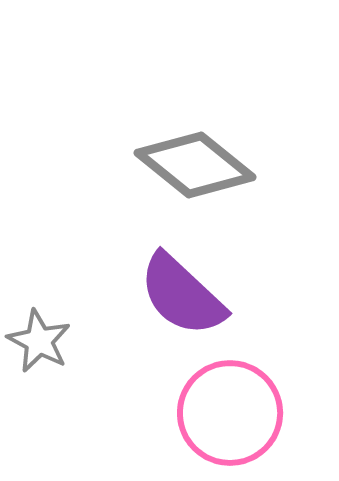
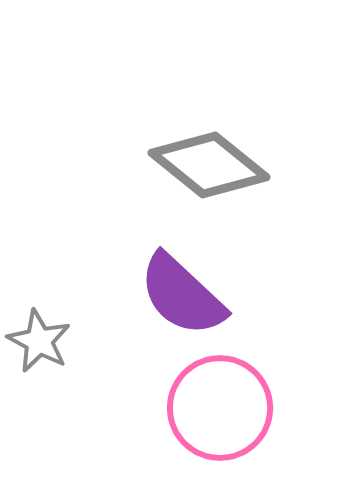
gray diamond: moved 14 px right
pink circle: moved 10 px left, 5 px up
